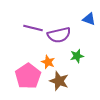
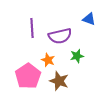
purple line: moved 1 px left; rotated 72 degrees clockwise
purple semicircle: moved 1 px right, 1 px down
orange star: moved 2 px up
